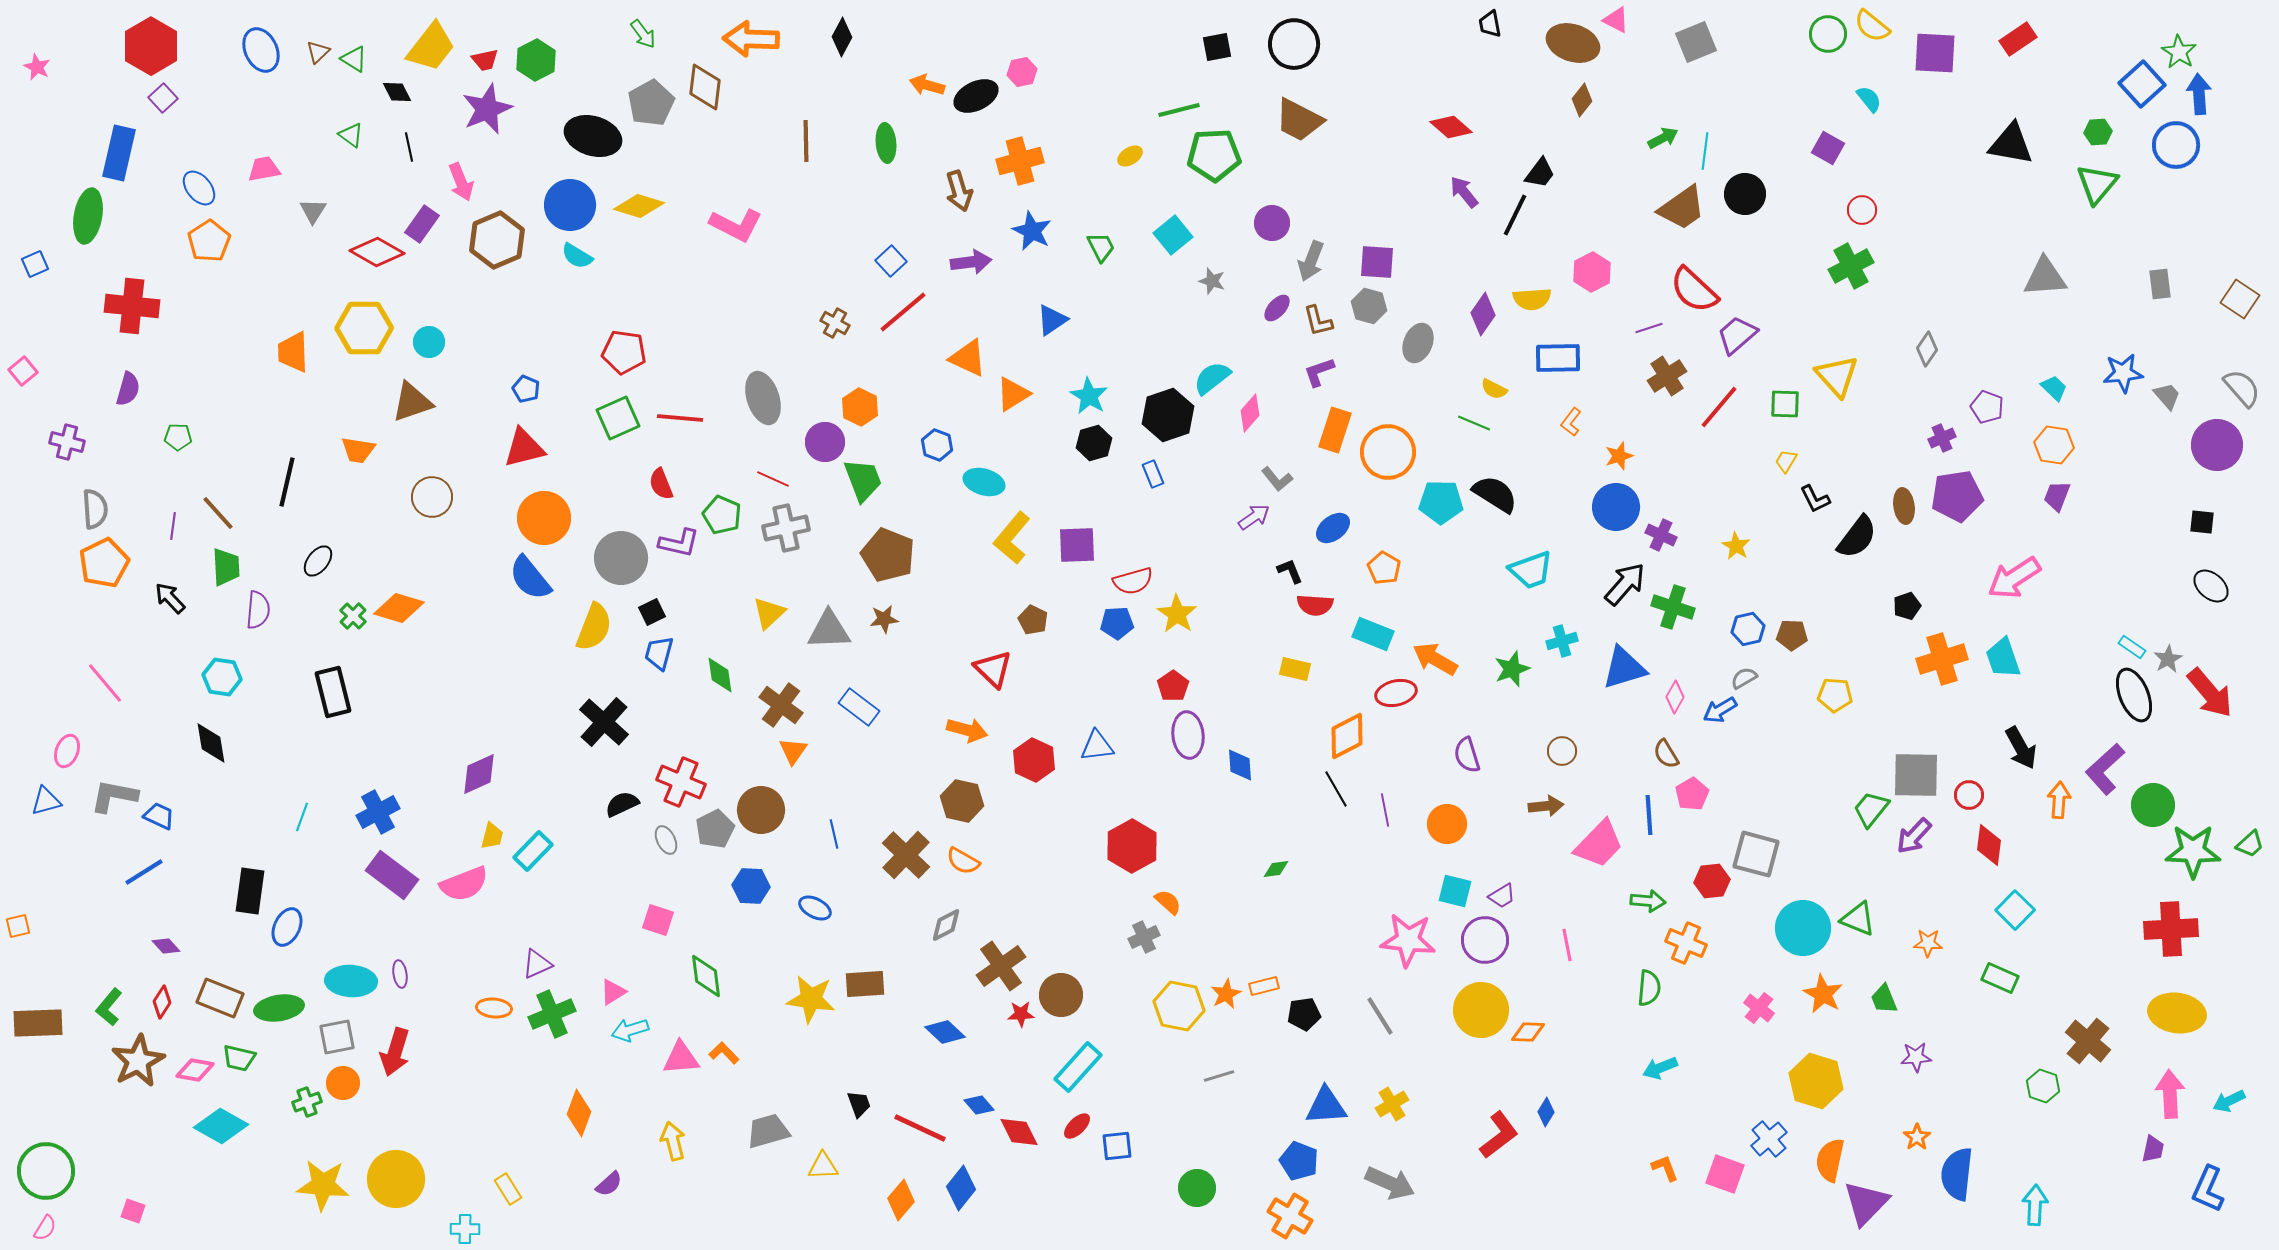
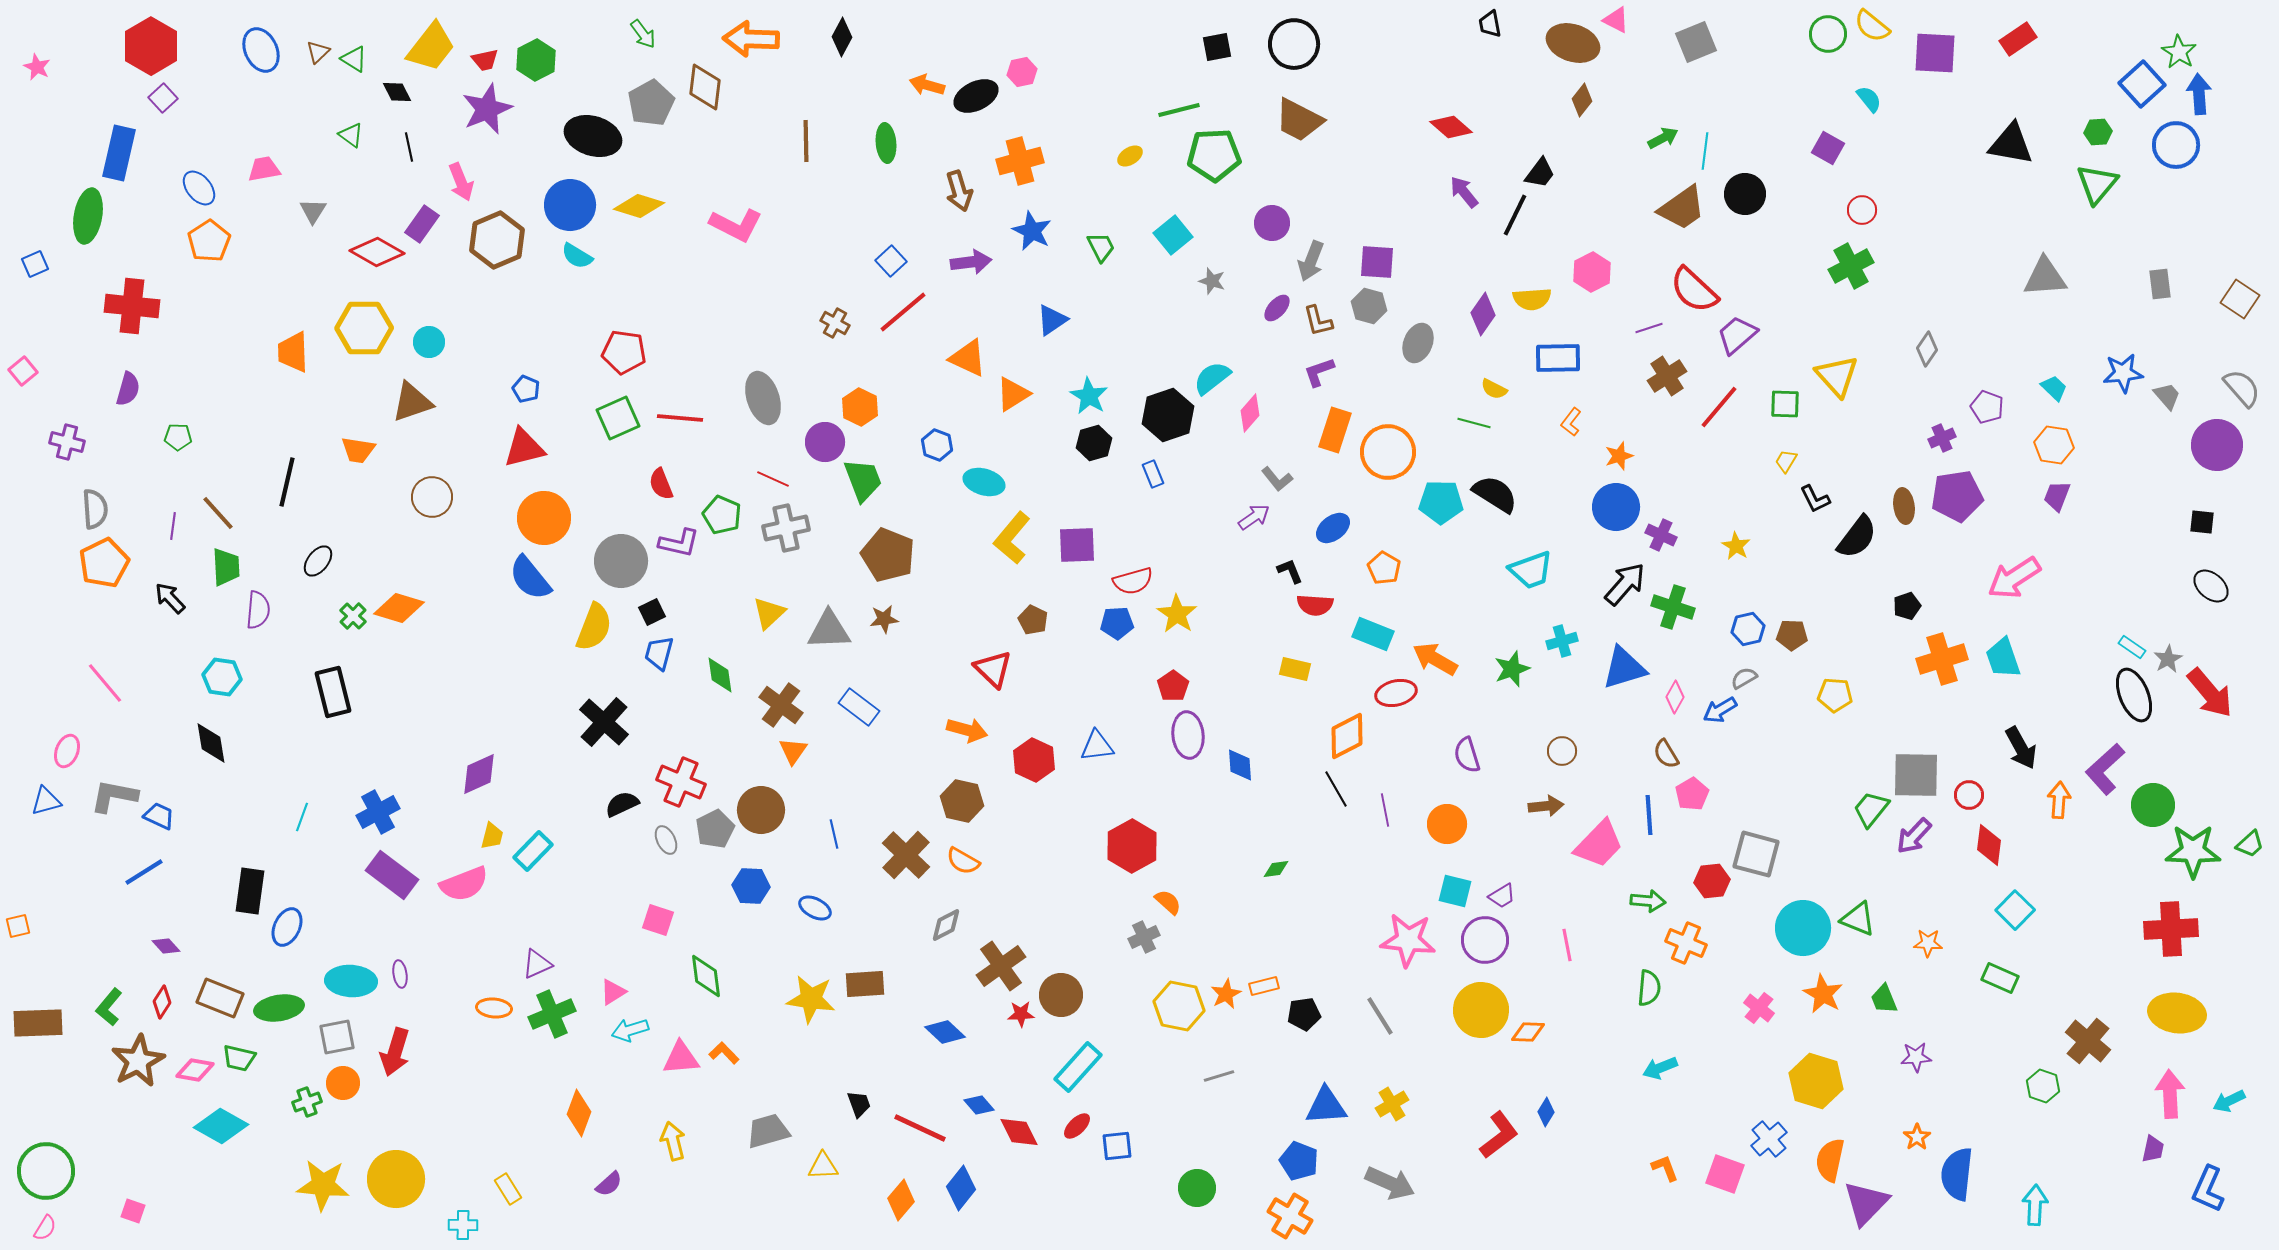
green line at (1474, 423): rotated 8 degrees counterclockwise
gray circle at (621, 558): moved 3 px down
cyan cross at (465, 1229): moved 2 px left, 4 px up
